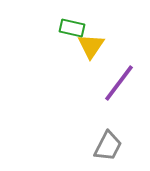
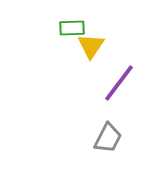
green rectangle: rotated 15 degrees counterclockwise
gray trapezoid: moved 8 px up
